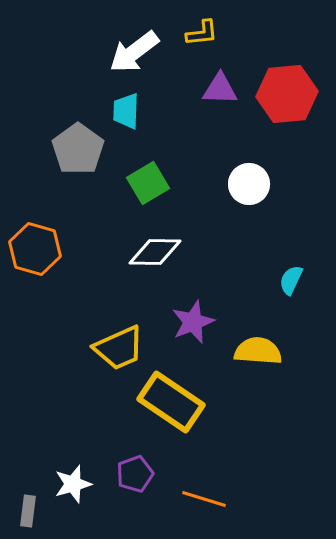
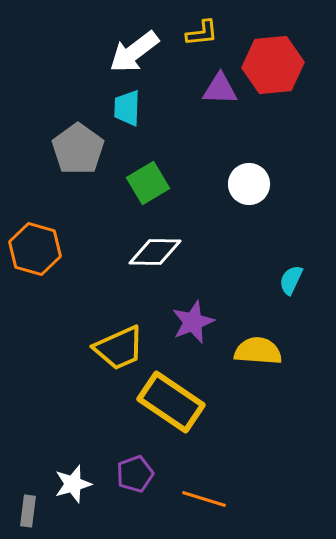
red hexagon: moved 14 px left, 29 px up
cyan trapezoid: moved 1 px right, 3 px up
